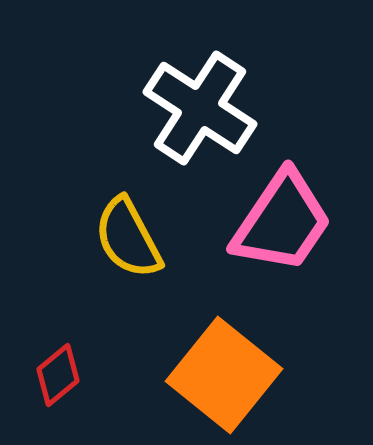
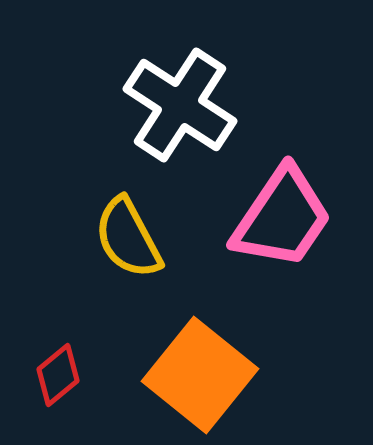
white cross: moved 20 px left, 3 px up
pink trapezoid: moved 4 px up
orange square: moved 24 px left
